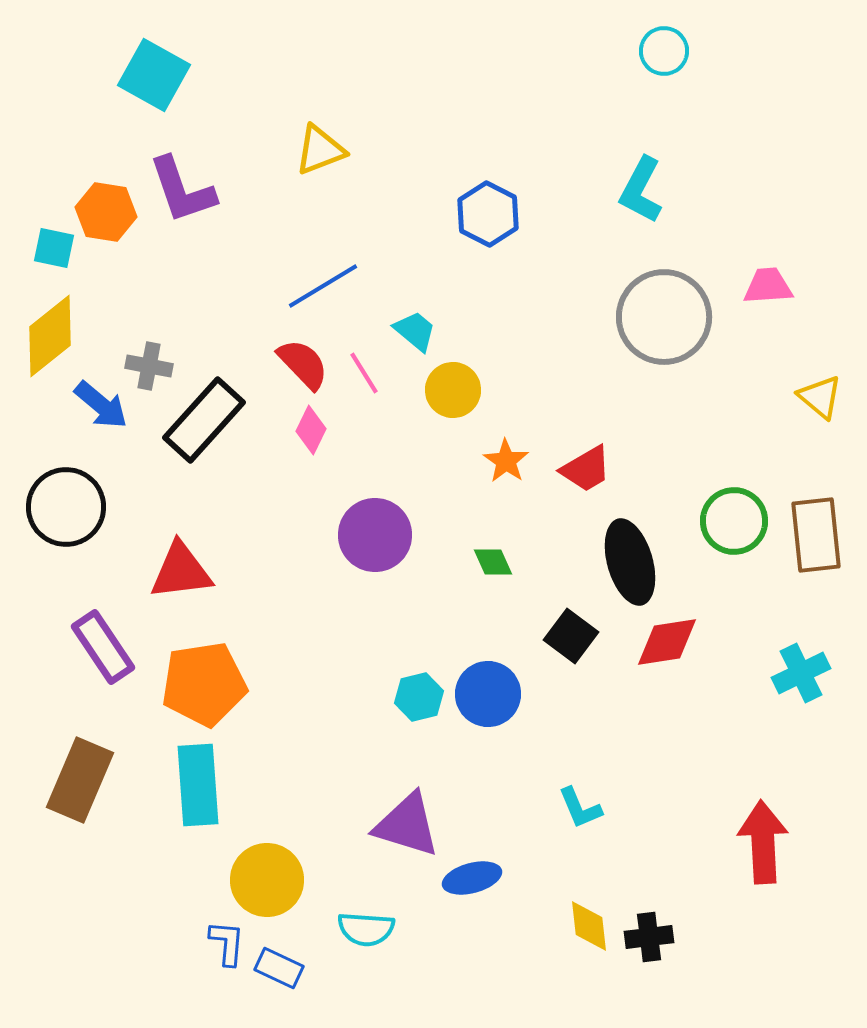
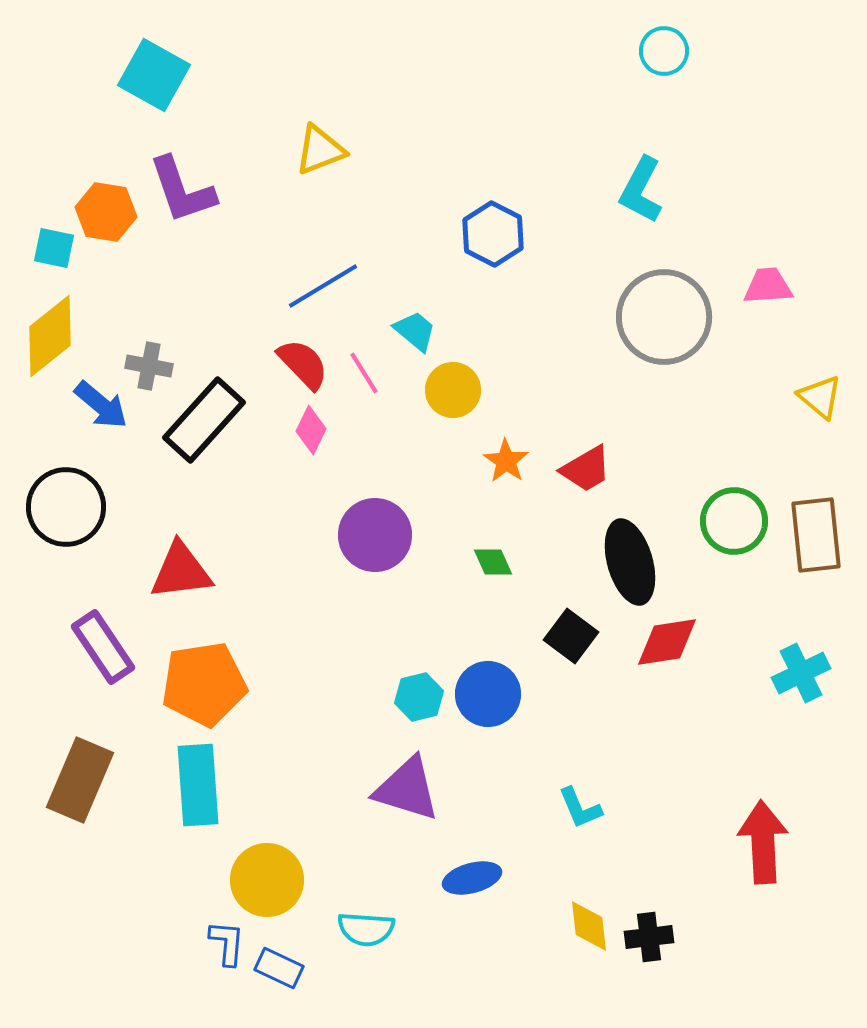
blue hexagon at (488, 214): moved 5 px right, 20 px down
purple triangle at (407, 825): moved 36 px up
